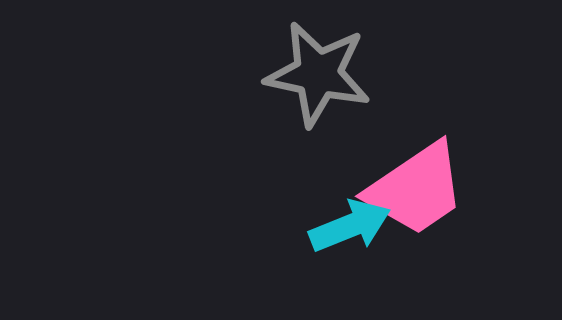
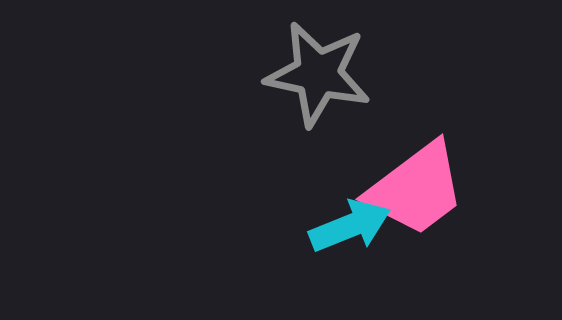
pink trapezoid: rotated 3 degrees counterclockwise
